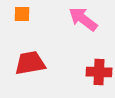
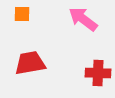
red cross: moved 1 px left, 1 px down
